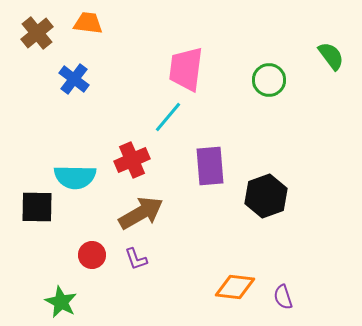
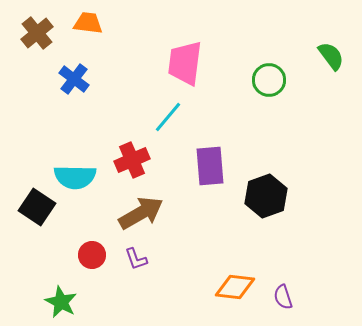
pink trapezoid: moved 1 px left, 6 px up
black square: rotated 33 degrees clockwise
